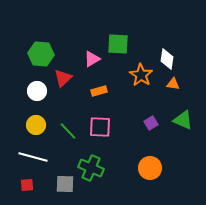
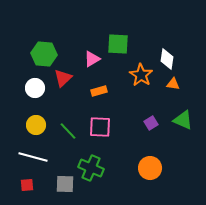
green hexagon: moved 3 px right
white circle: moved 2 px left, 3 px up
